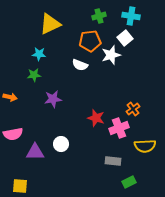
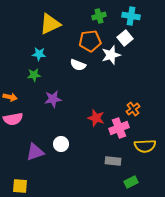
white semicircle: moved 2 px left
pink semicircle: moved 15 px up
purple triangle: rotated 18 degrees counterclockwise
green rectangle: moved 2 px right
